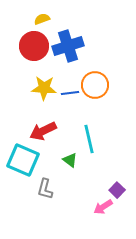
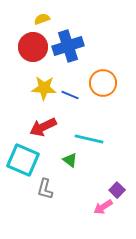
red circle: moved 1 px left, 1 px down
orange circle: moved 8 px right, 2 px up
blue line: moved 2 px down; rotated 30 degrees clockwise
red arrow: moved 4 px up
cyan line: rotated 64 degrees counterclockwise
